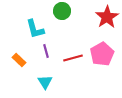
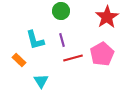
green circle: moved 1 px left
cyan L-shape: moved 11 px down
purple line: moved 16 px right, 11 px up
cyan triangle: moved 4 px left, 1 px up
